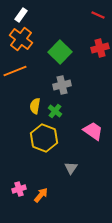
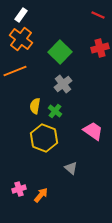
gray cross: moved 1 px right, 1 px up; rotated 24 degrees counterclockwise
gray triangle: rotated 24 degrees counterclockwise
